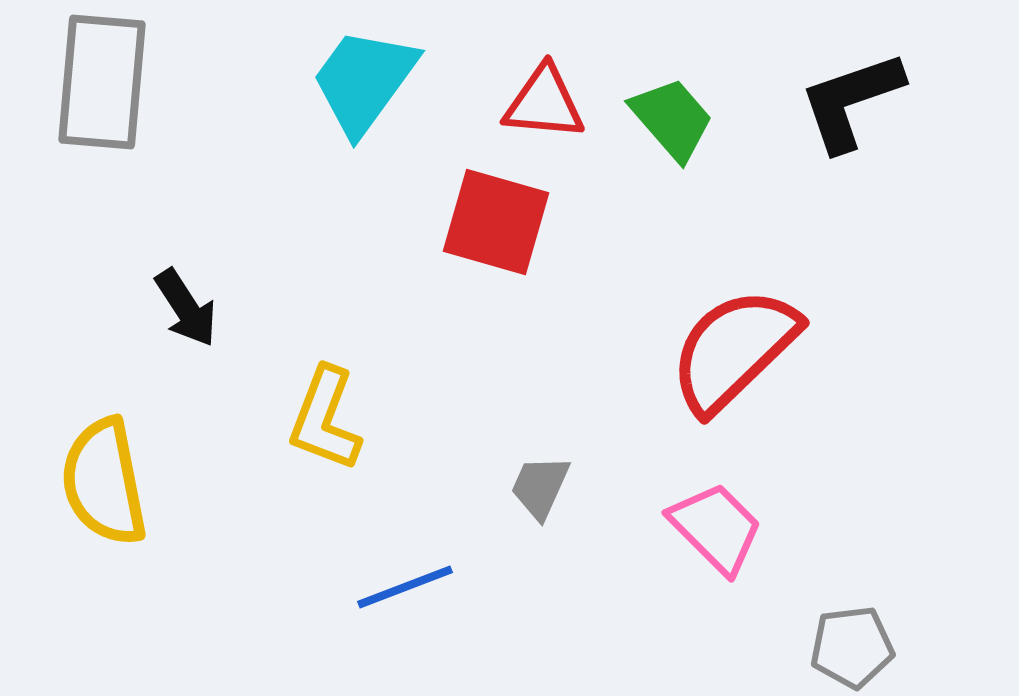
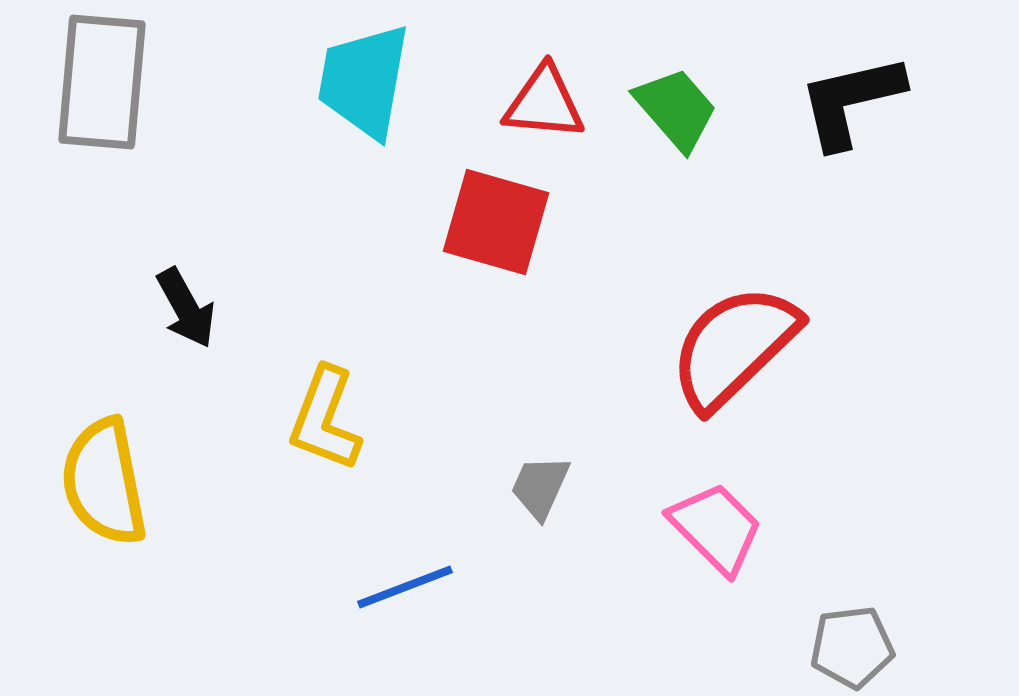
cyan trapezoid: rotated 26 degrees counterclockwise
black L-shape: rotated 6 degrees clockwise
green trapezoid: moved 4 px right, 10 px up
black arrow: rotated 4 degrees clockwise
red semicircle: moved 3 px up
